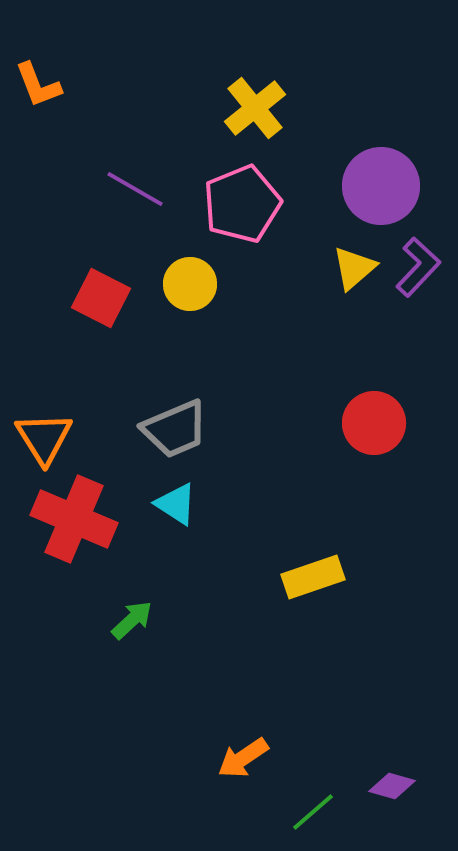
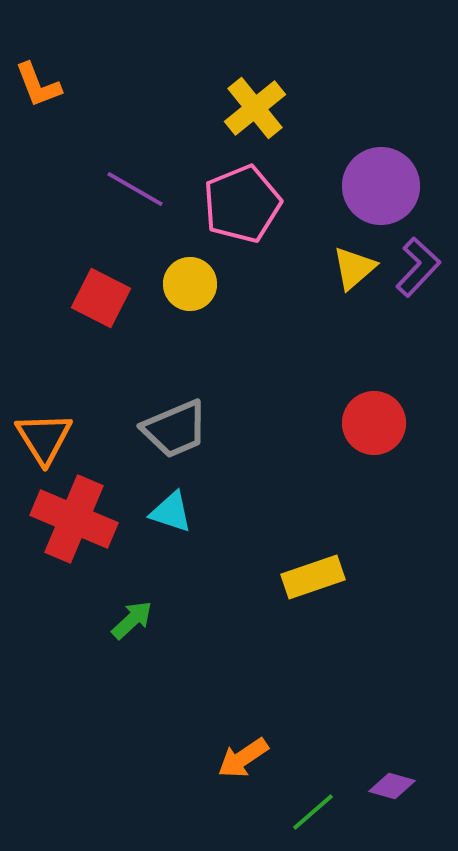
cyan triangle: moved 5 px left, 8 px down; rotated 15 degrees counterclockwise
